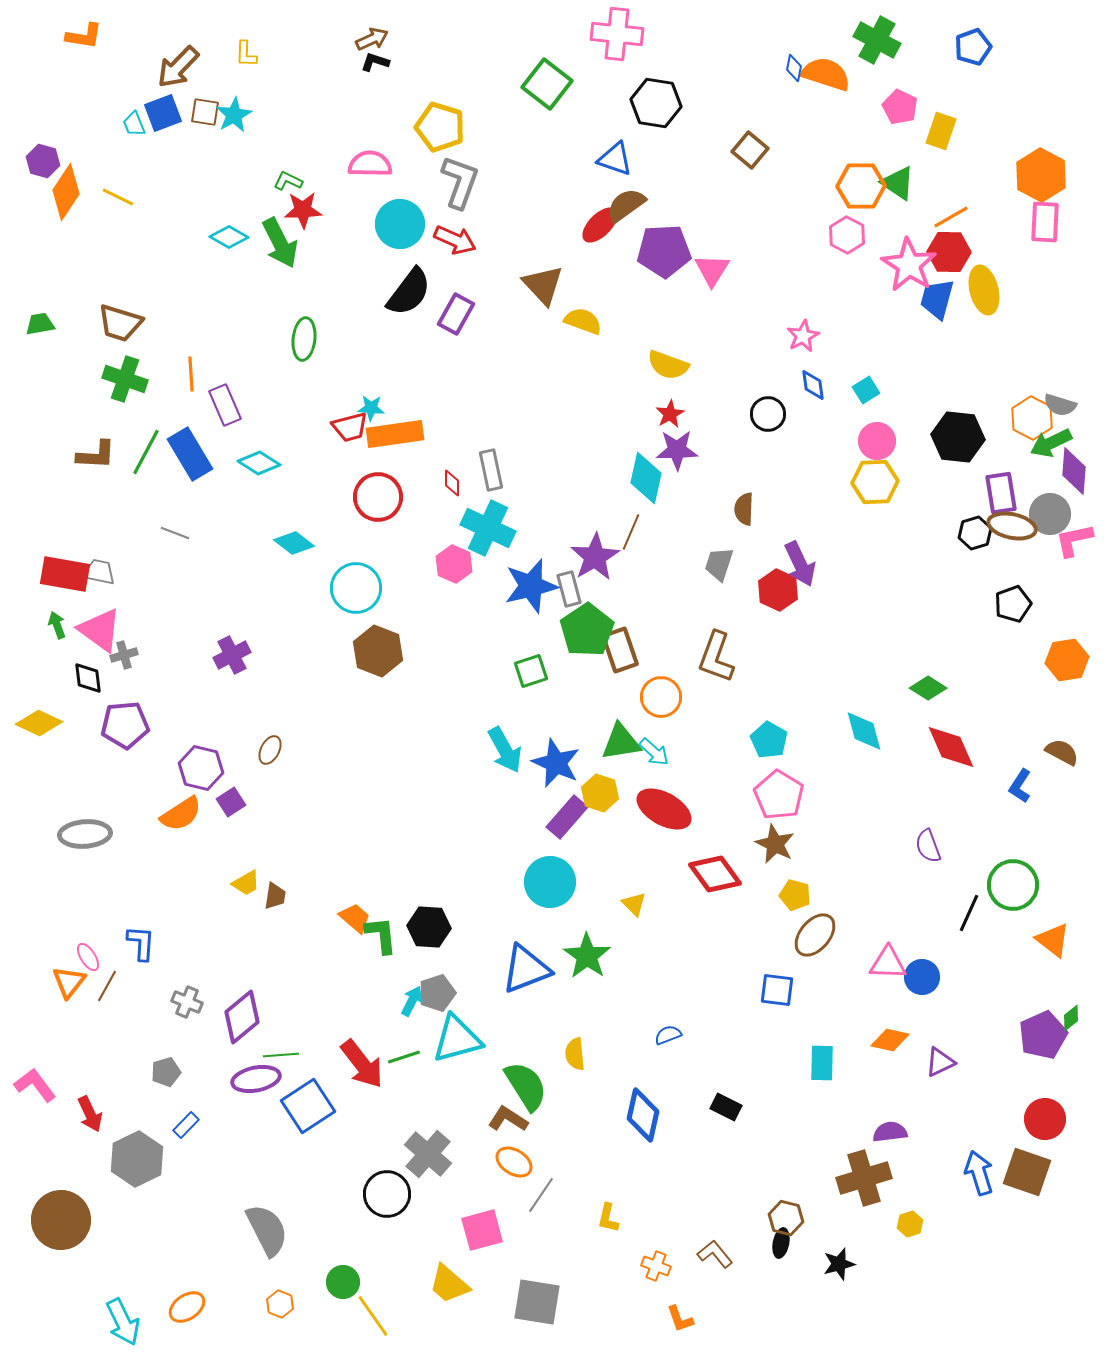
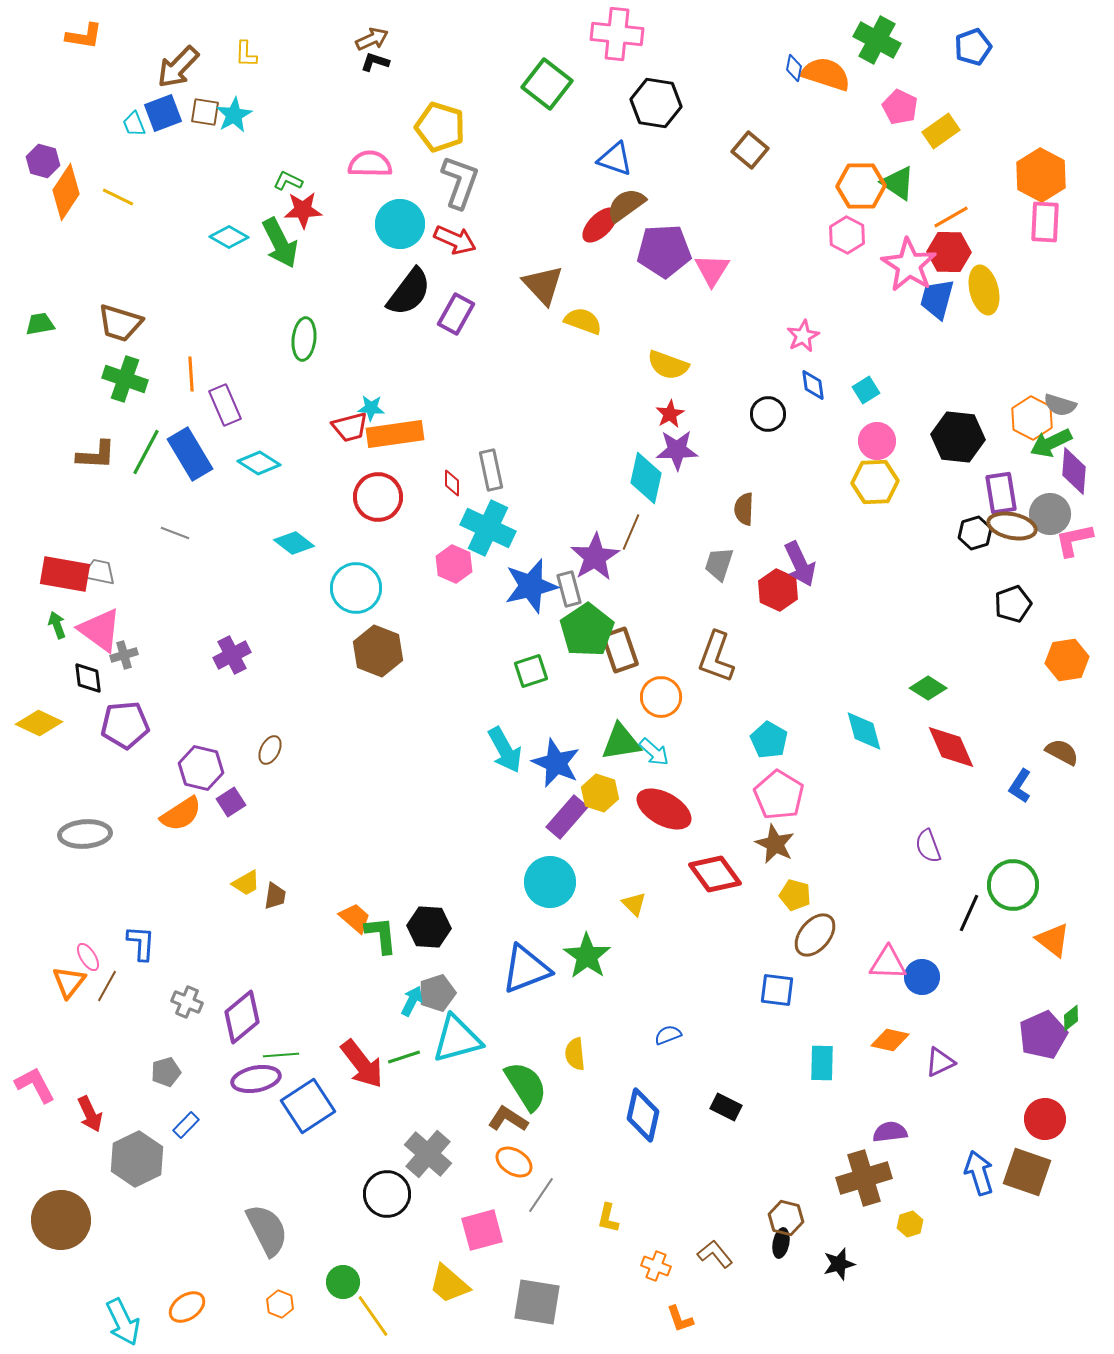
yellow rectangle at (941, 131): rotated 36 degrees clockwise
pink L-shape at (35, 1085): rotated 9 degrees clockwise
